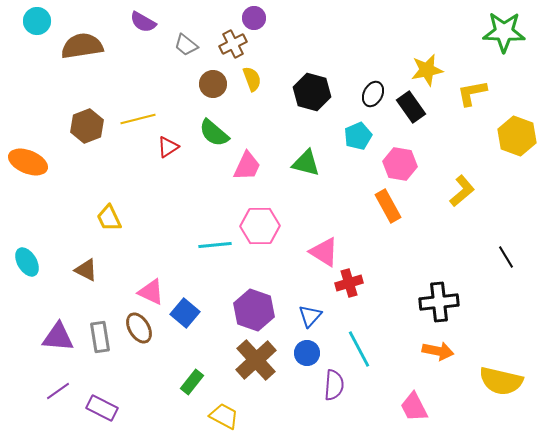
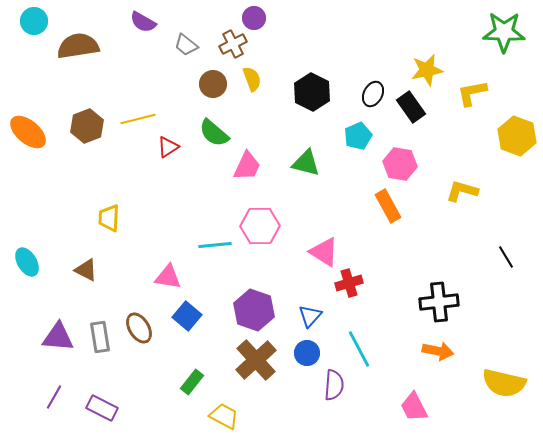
cyan circle at (37, 21): moved 3 px left
brown semicircle at (82, 46): moved 4 px left
black hexagon at (312, 92): rotated 12 degrees clockwise
orange ellipse at (28, 162): moved 30 px up; rotated 18 degrees clockwise
yellow L-shape at (462, 191): rotated 124 degrees counterclockwise
yellow trapezoid at (109, 218): rotated 28 degrees clockwise
pink triangle at (151, 292): moved 17 px right, 15 px up; rotated 16 degrees counterclockwise
blue square at (185, 313): moved 2 px right, 3 px down
yellow semicircle at (501, 381): moved 3 px right, 2 px down
purple line at (58, 391): moved 4 px left, 6 px down; rotated 25 degrees counterclockwise
